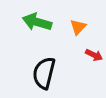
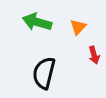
red arrow: rotated 48 degrees clockwise
